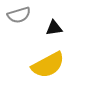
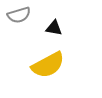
black triangle: rotated 18 degrees clockwise
